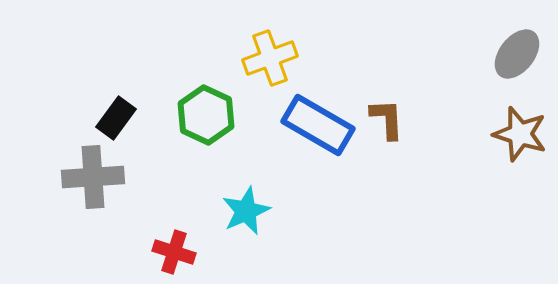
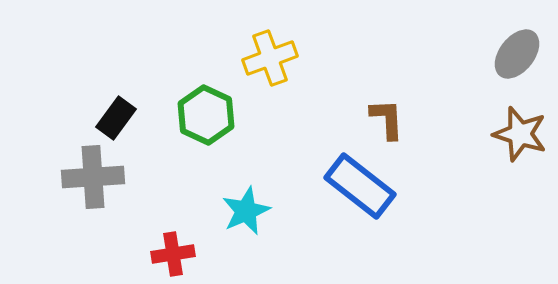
blue rectangle: moved 42 px right, 61 px down; rotated 8 degrees clockwise
red cross: moved 1 px left, 2 px down; rotated 27 degrees counterclockwise
